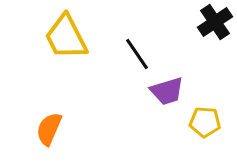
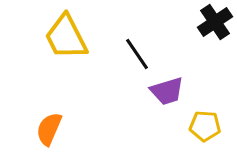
yellow pentagon: moved 4 px down
